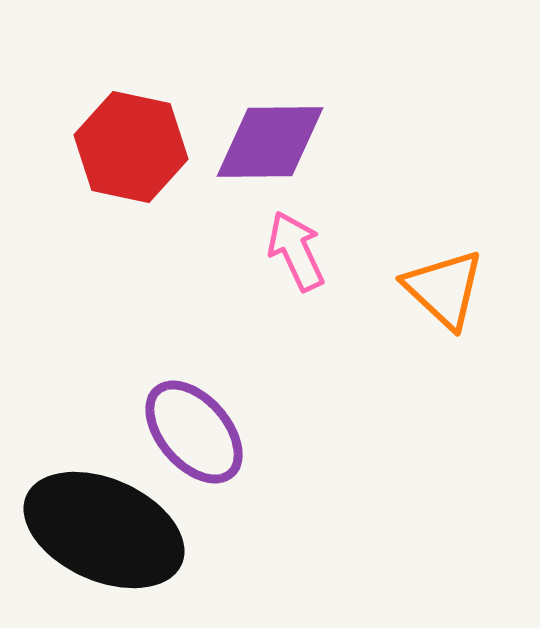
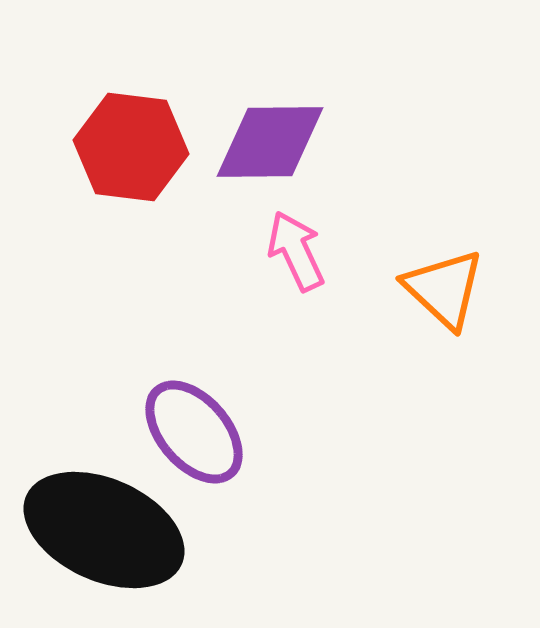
red hexagon: rotated 5 degrees counterclockwise
